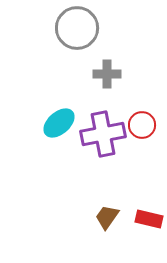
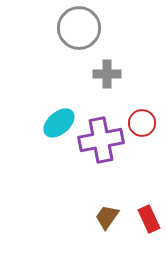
gray circle: moved 2 px right
red circle: moved 2 px up
purple cross: moved 2 px left, 6 px down
red rectangle: rotated 52 degrees clockwise
